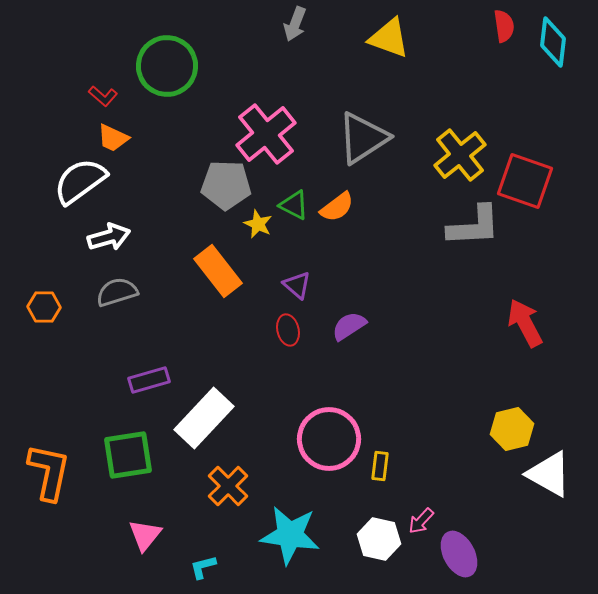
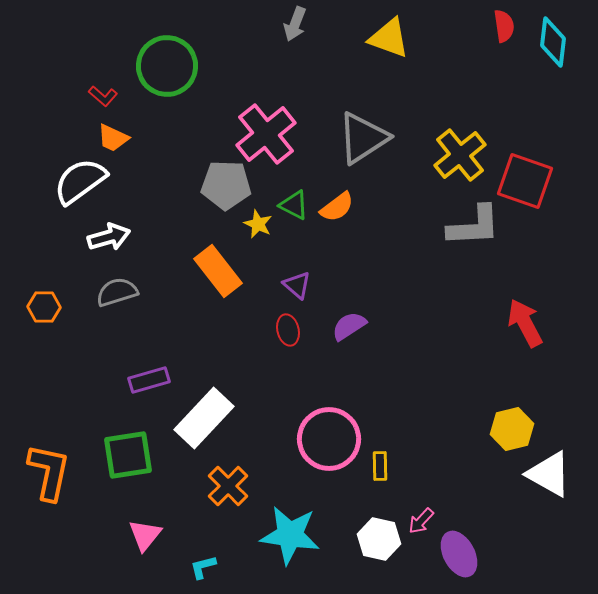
yellow rectangle: rotated 8 degrees counterclockwise
